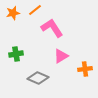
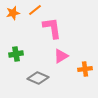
pink L-shape: rotated 25 degrees clockwise
